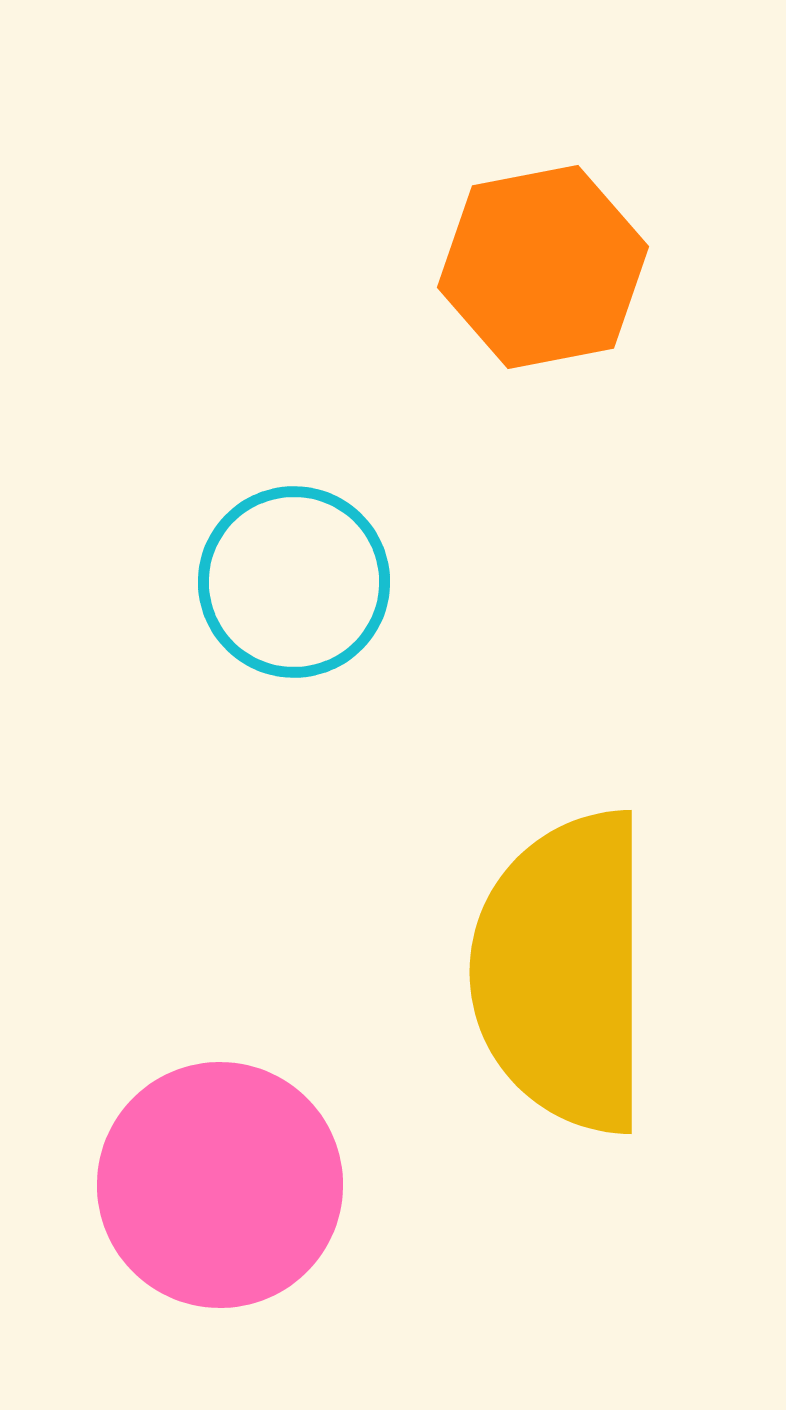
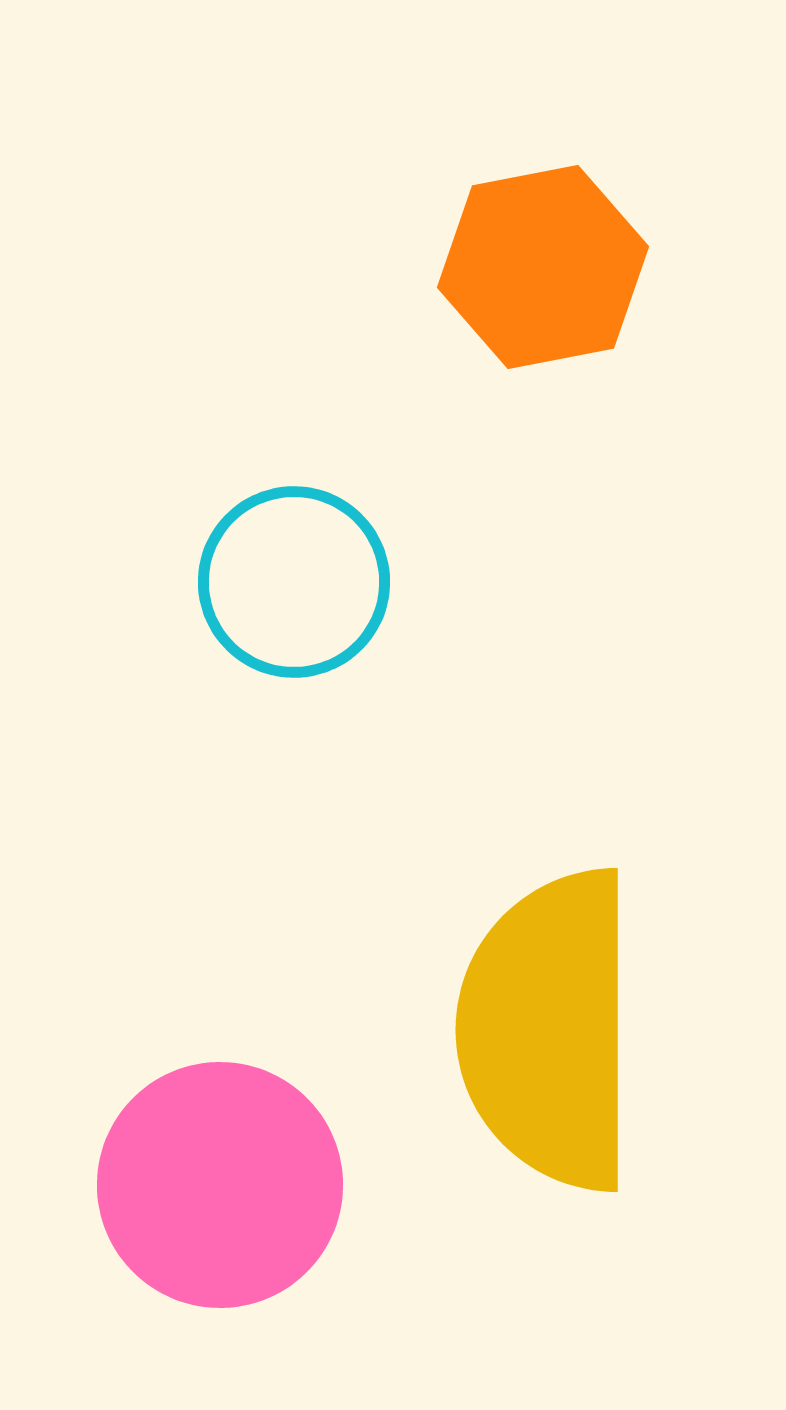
yellow semicircle: moved 14 px left, 58 px down
